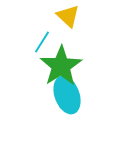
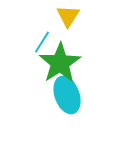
yellow triangle: rotated 20 degrees clockwise
green star: moved 1 px left, 3 px up
